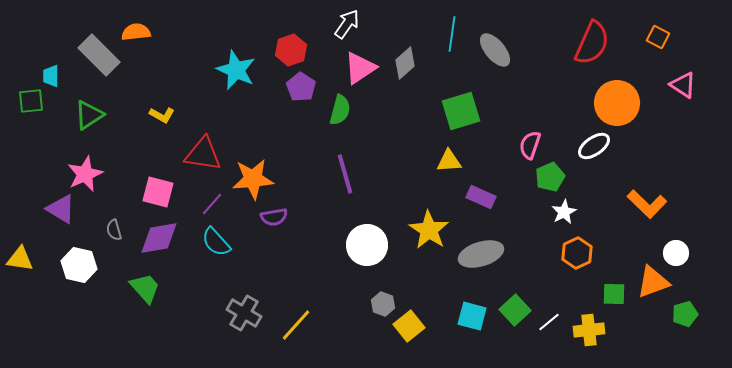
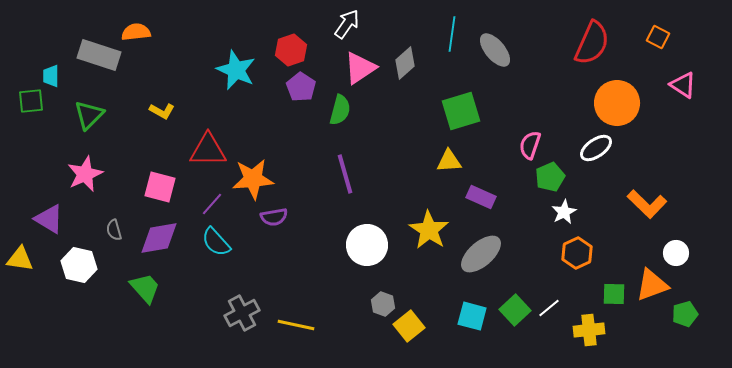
gray rectangle at (99, 55): rotated 27 degrees counterclockwise
green triangle at (89, 115): rotated 12 degrees counterclockwise
yellow L-shape at (162, 115): moved 4 px up
white ellipse at (594, 146): moved 2 px right, 2 px down
red triangle at (203, 154): moved 5 px right, 4 px up; rotated 9 degrees counterclockwise
pink square at (158, 192): moved 2 px right, 5 px up
purple triangle at (61, 209): moved 12 px left, 10 px down
gray ellipse at (481, 254): rotated 24 degrees counterclockwise
orange triangle at (653, 282): moved 1 px left, 3 px down
gray cross at (244, 313): moved 2 px left; rotated 32 degrees clockwise
white line at (549, 322): moved 14 px up
yellow line at (296, 325): rotated 60 degrees clockwise
